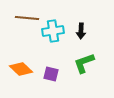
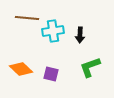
black arrow: moved 1 px left, 4 px down
green L-shape: moved 6 px right, 4 px down
